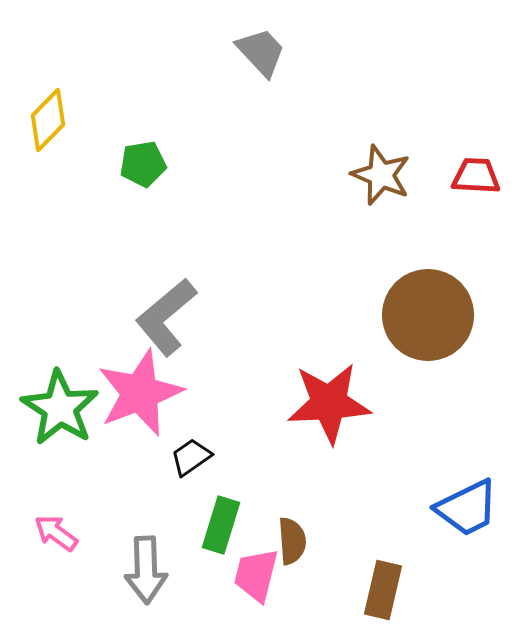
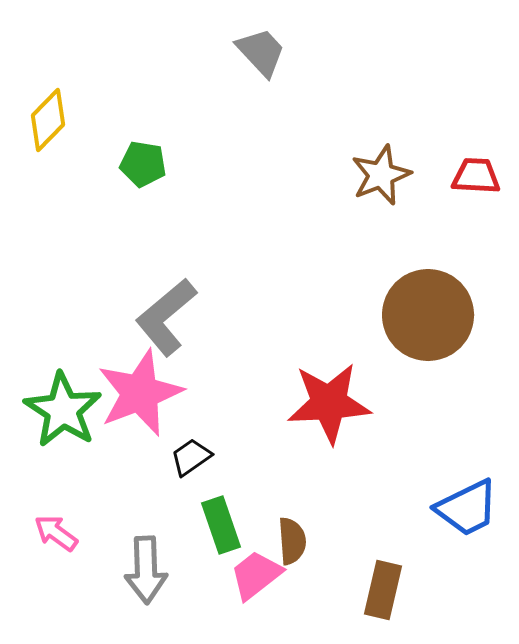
green pentagon: rotated 18 degrees clockwise
brown star: rotated 28 degrees clockwise
green star: moved 3 px right, 2 px down
green rectangle: rotated 36 degrees counterclockwise
pink trapezoid: rotated 38 degrees clockwise
